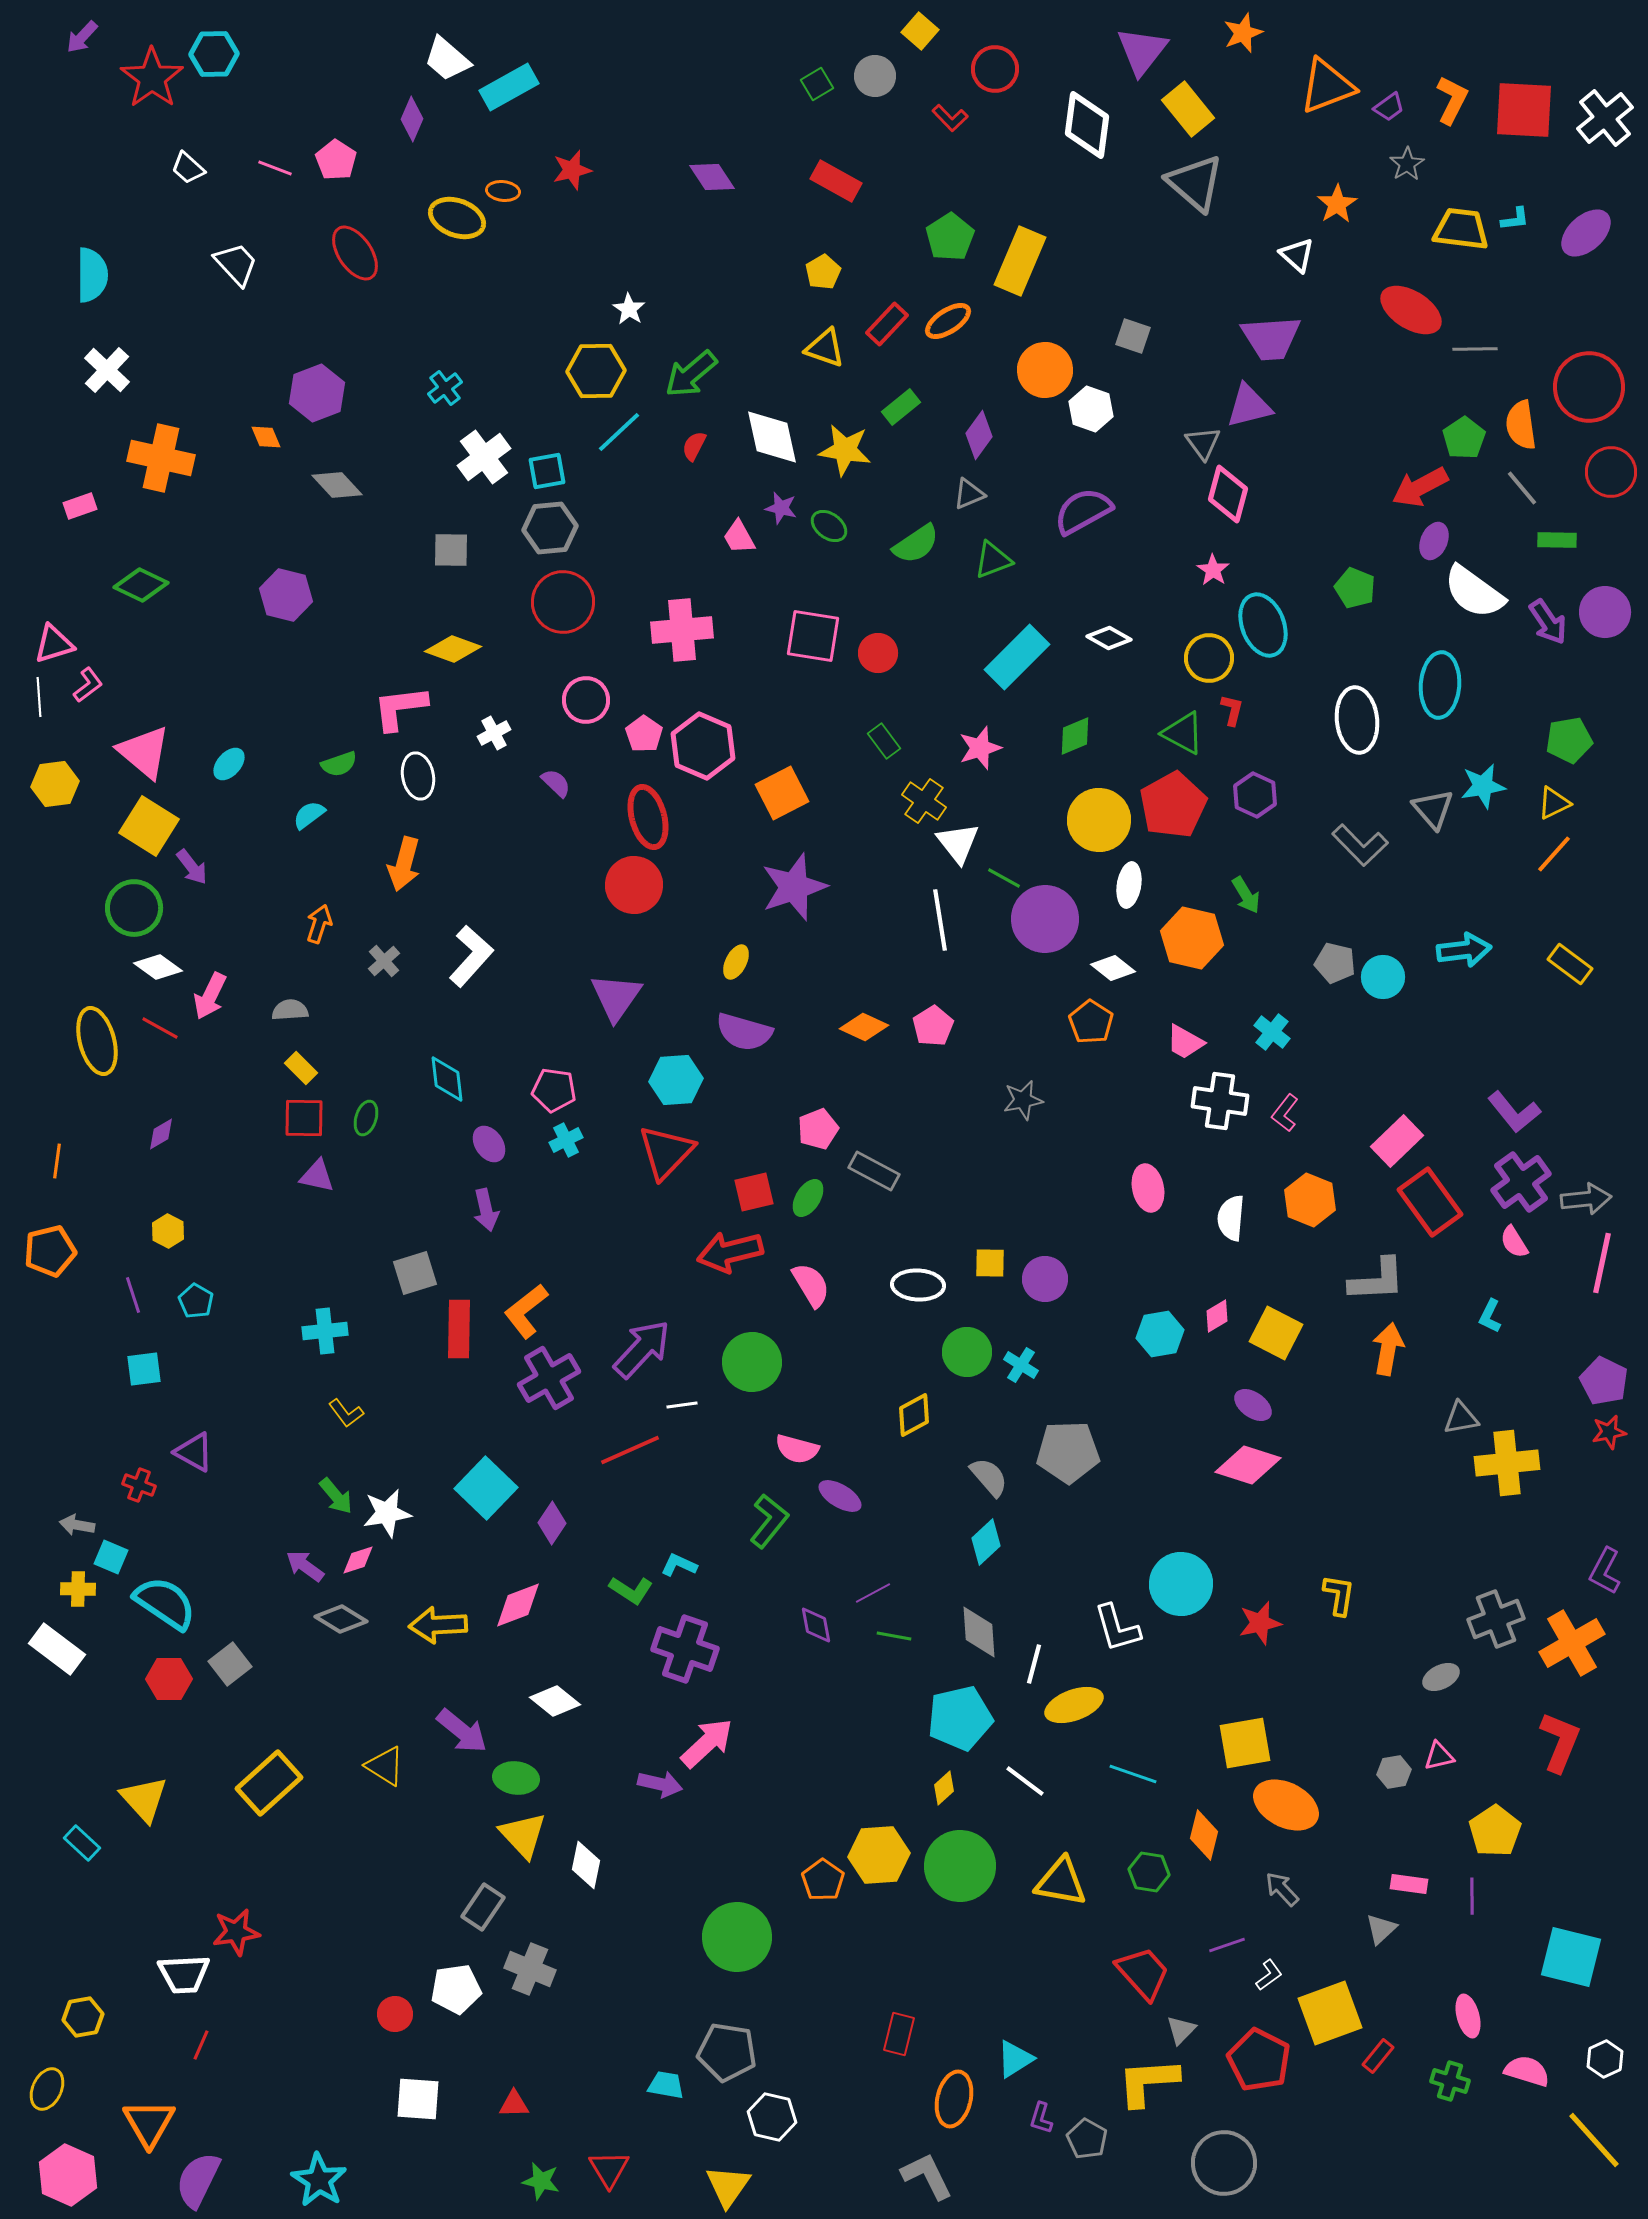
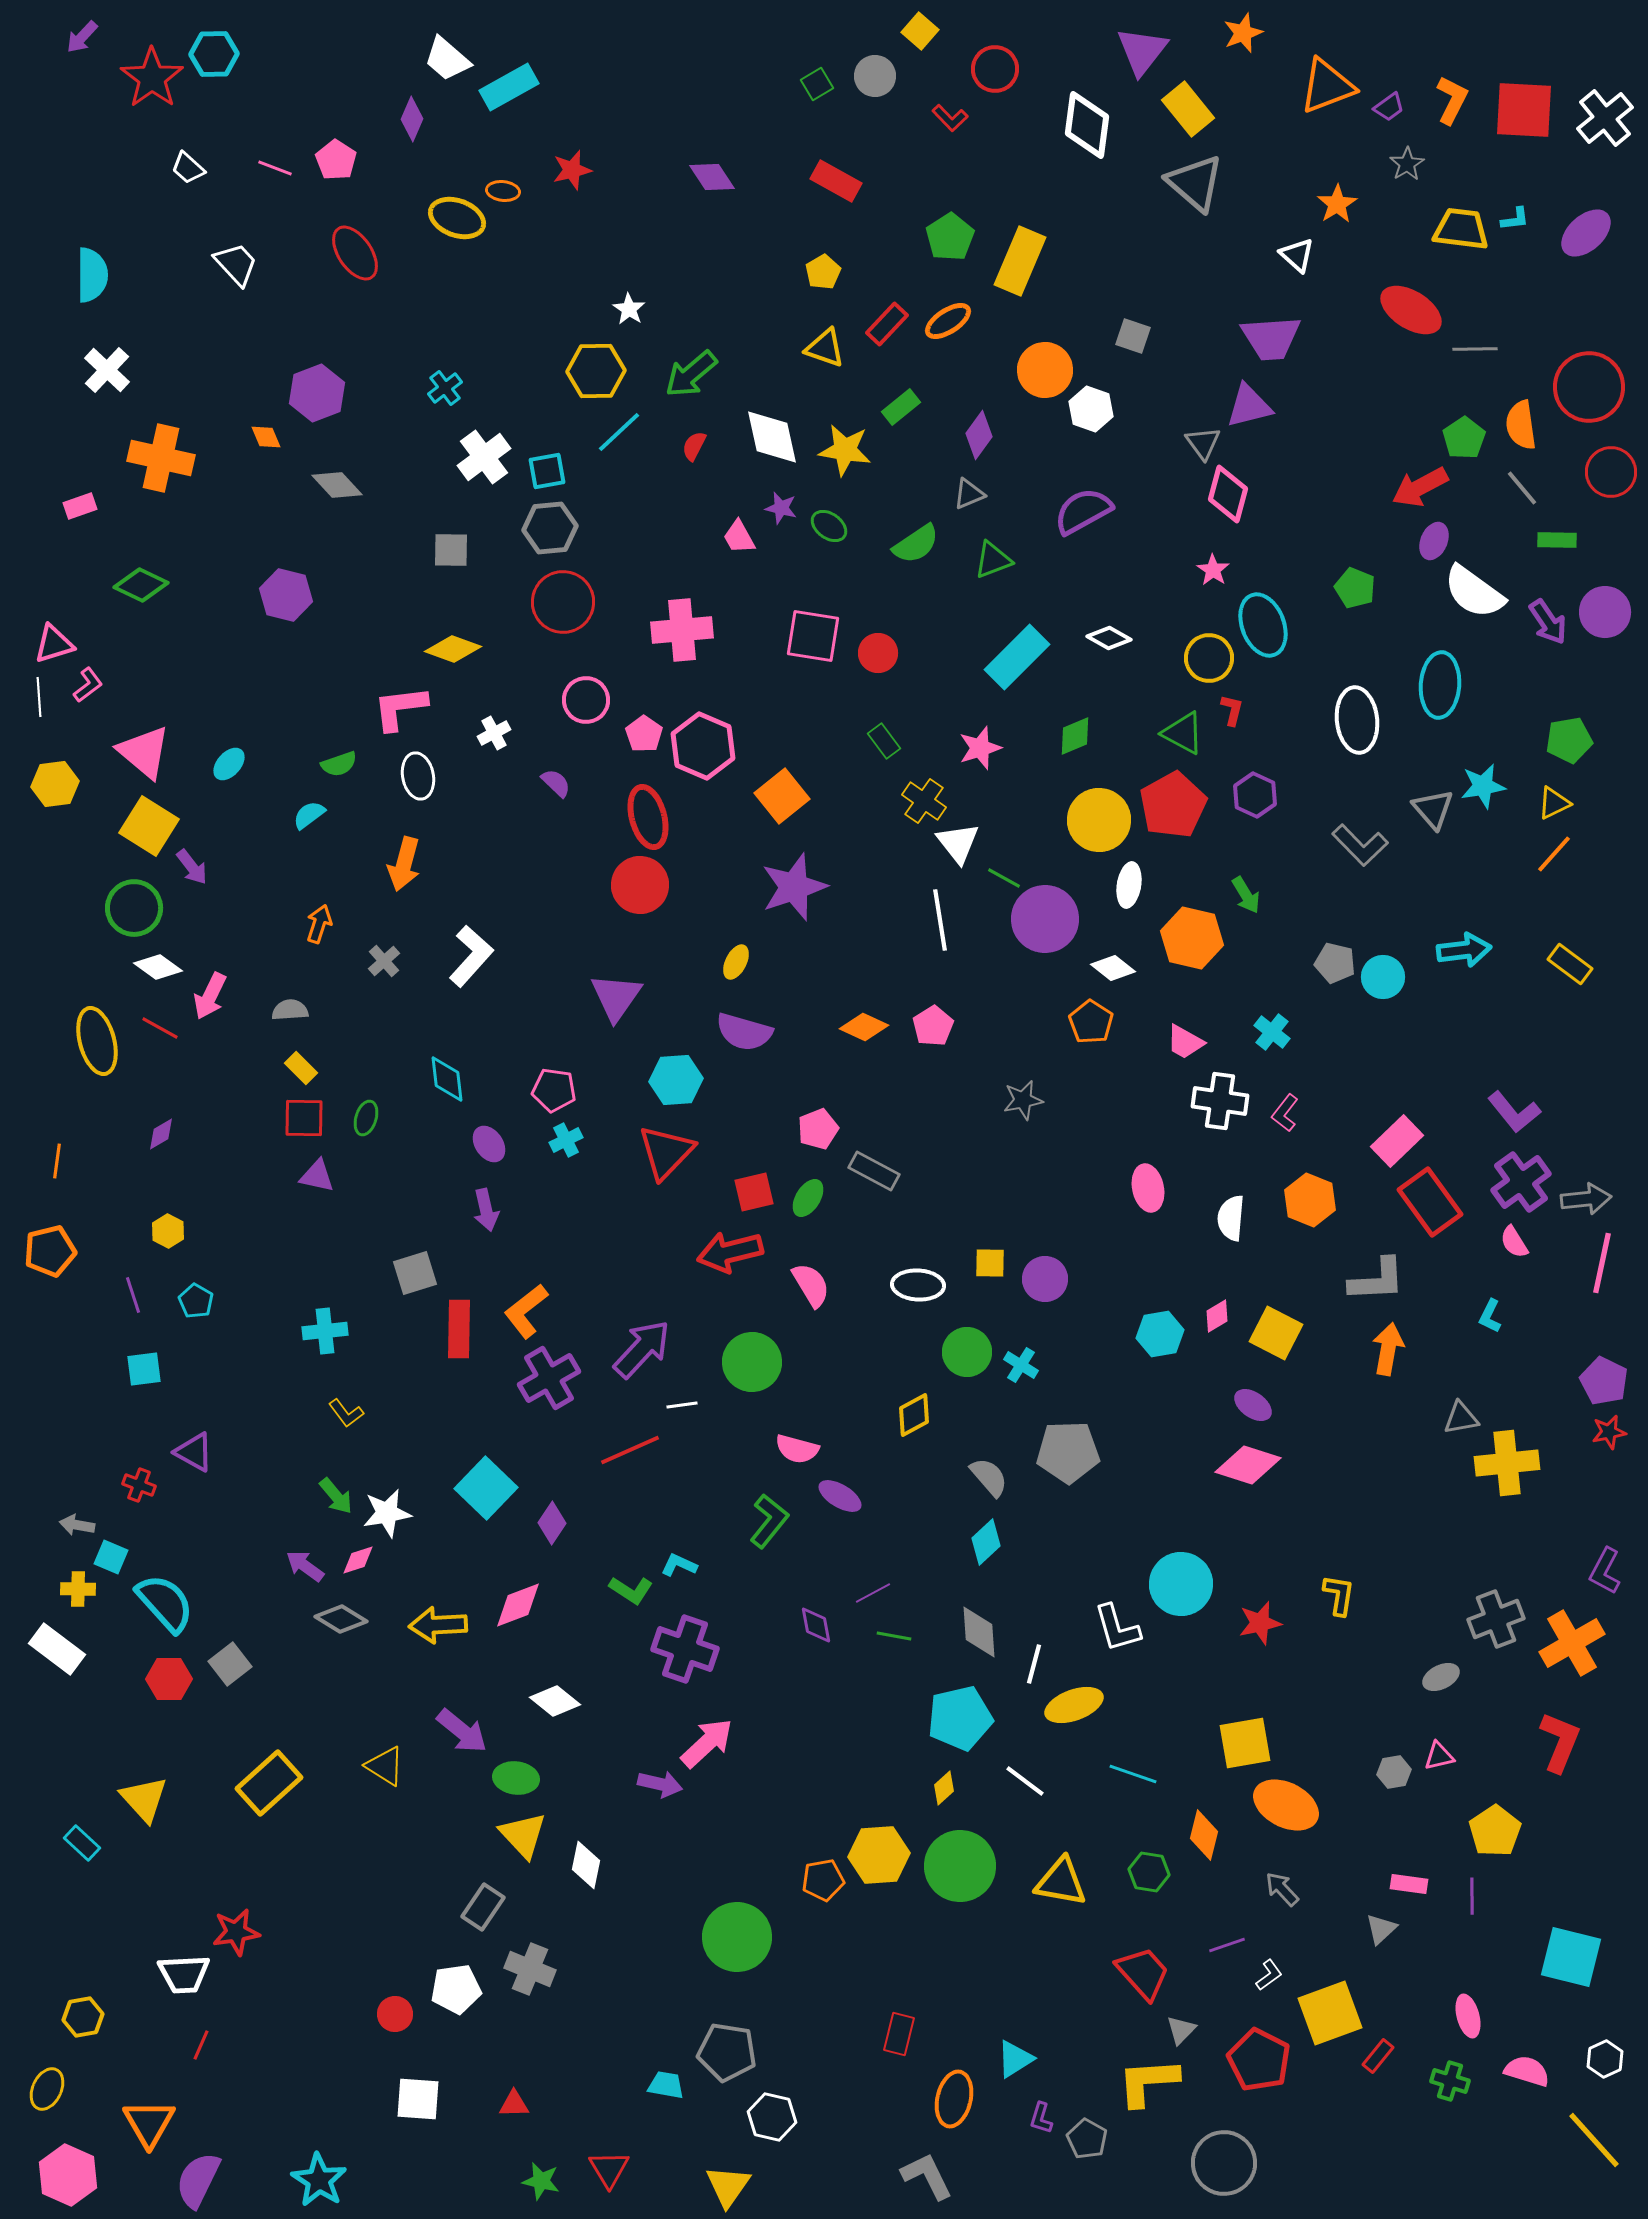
orange square at (782, 793): moved 3 px down; rotated 12 degrees counterclockwise
red circle at (634, 885): moved 6 px right
cyan semicircle at (165, 1603): rotated 14 degrees clockwise
orange pentagon at (823, 1880): rotated 27 degrees clockwise
